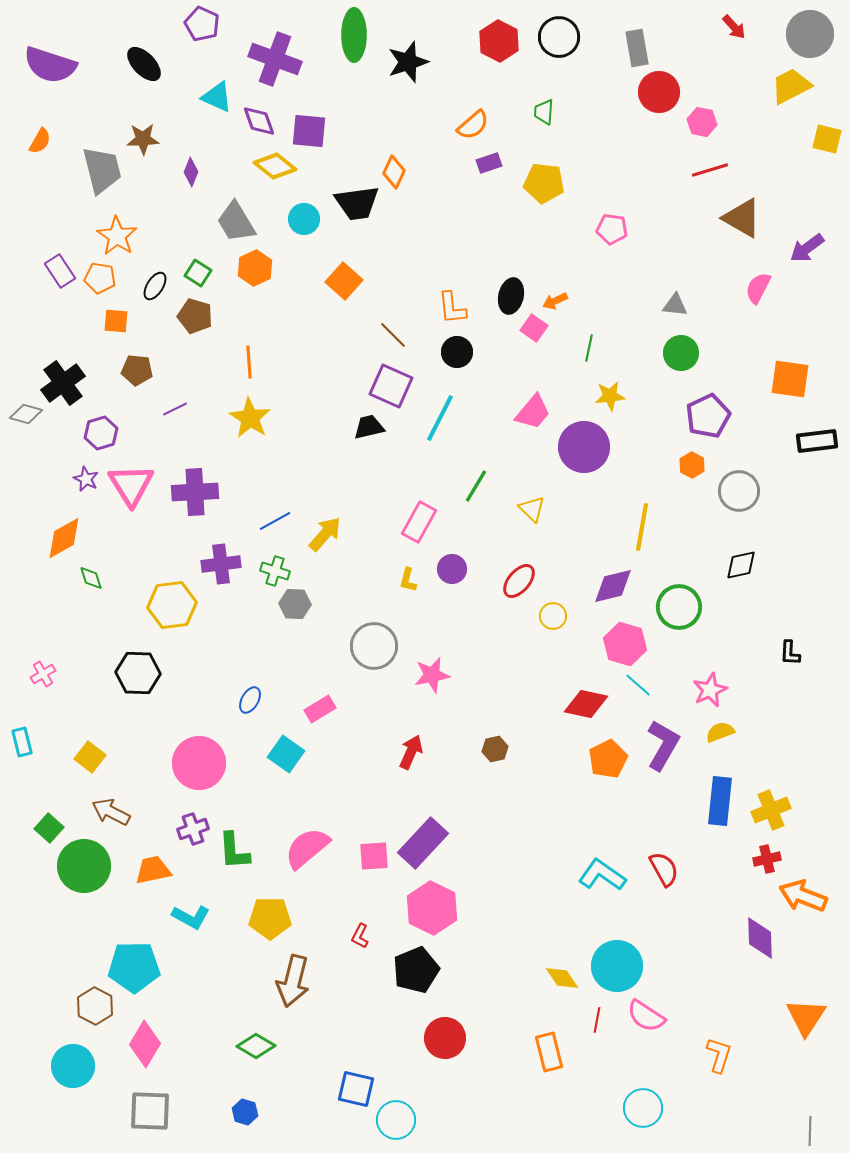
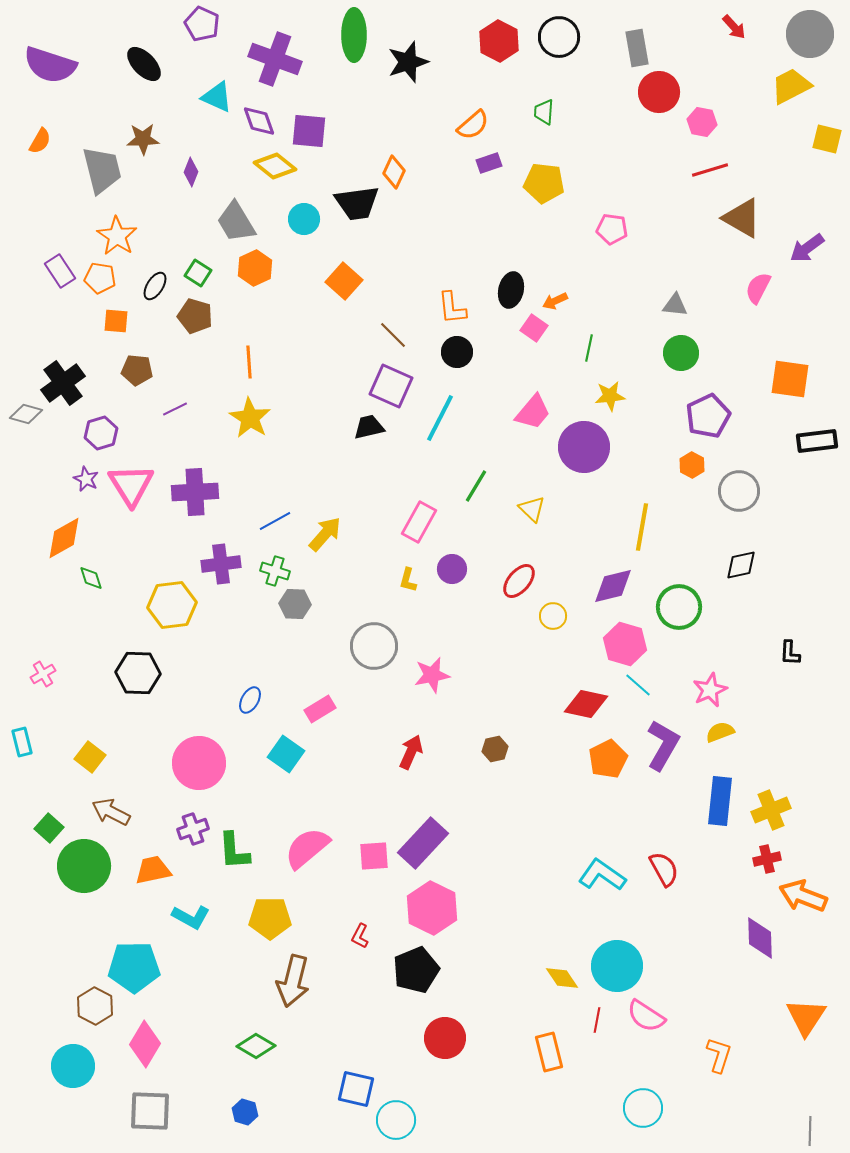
black ellipse at (511, 296): moved 6 px up
